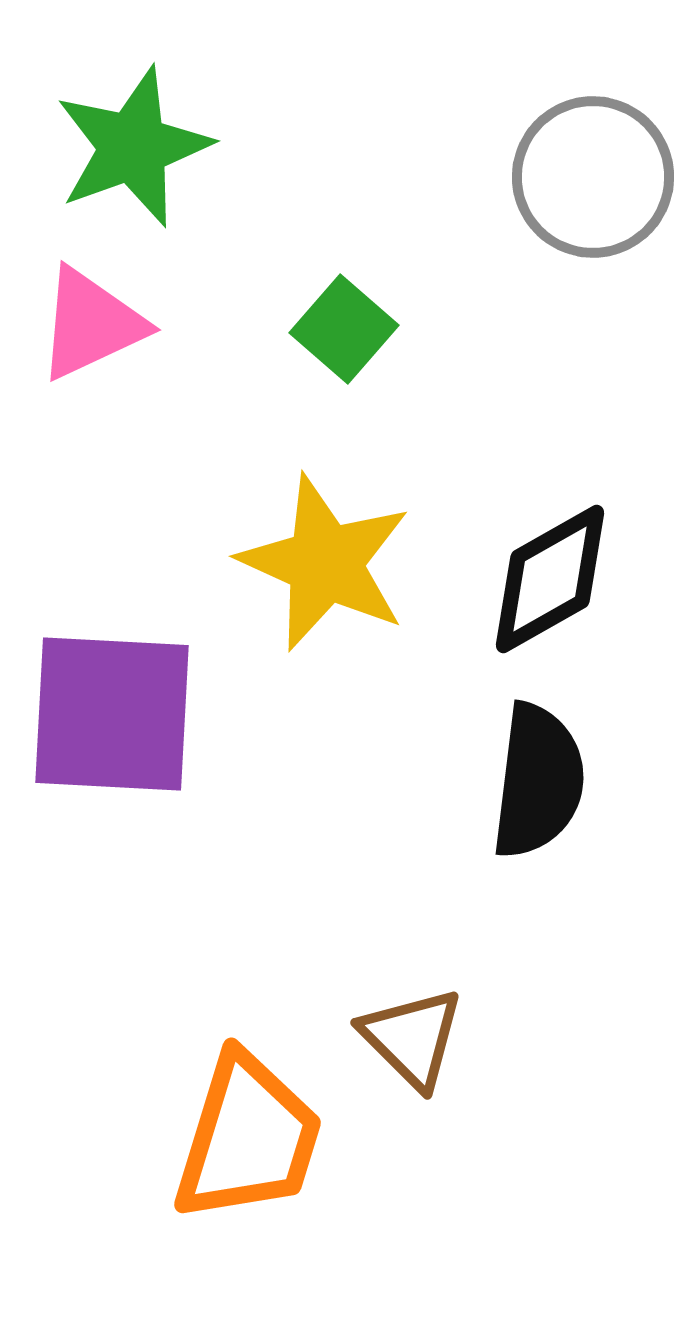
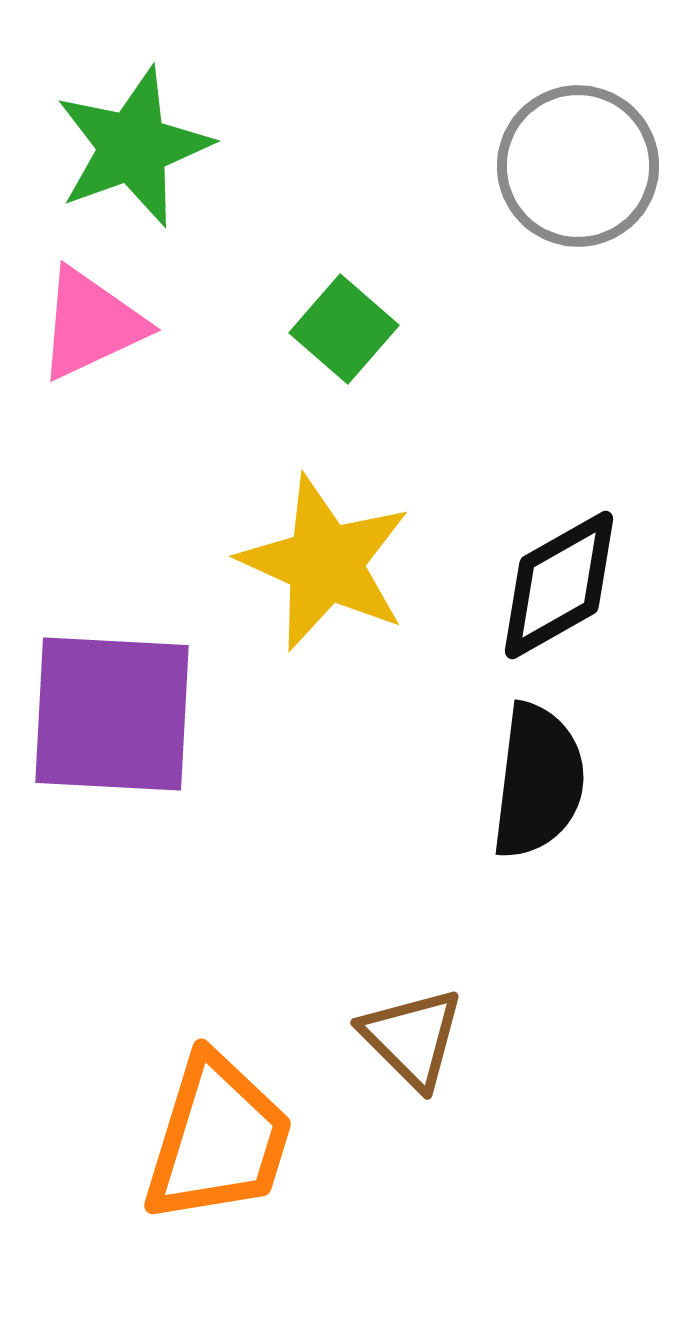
gray circle: moved 15 px left, 11 px up
black diamond: moved 9 px right, 6 px down
orange trapezoid: moved 30 px left, 1 px down
